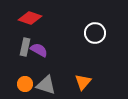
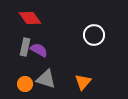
red diamond: rotated 35 degrees clockwise
white circle: moved 1 px left, 2 px down
gray triangle: moved 6 px up
